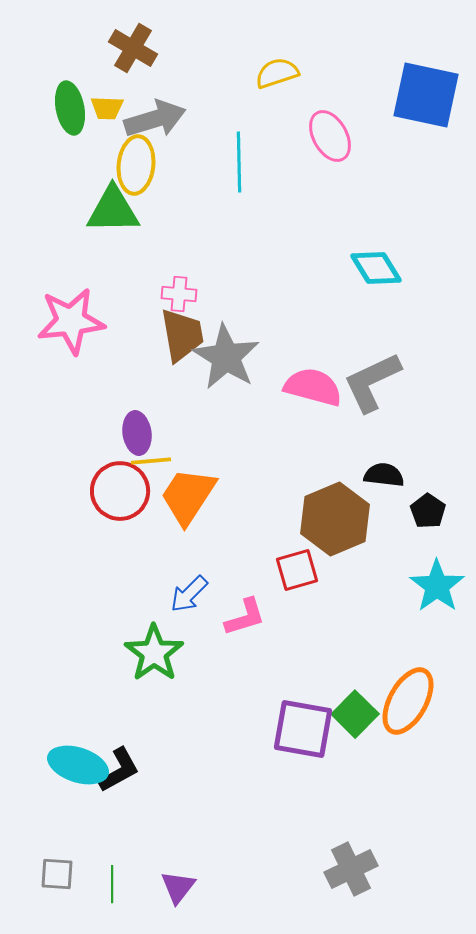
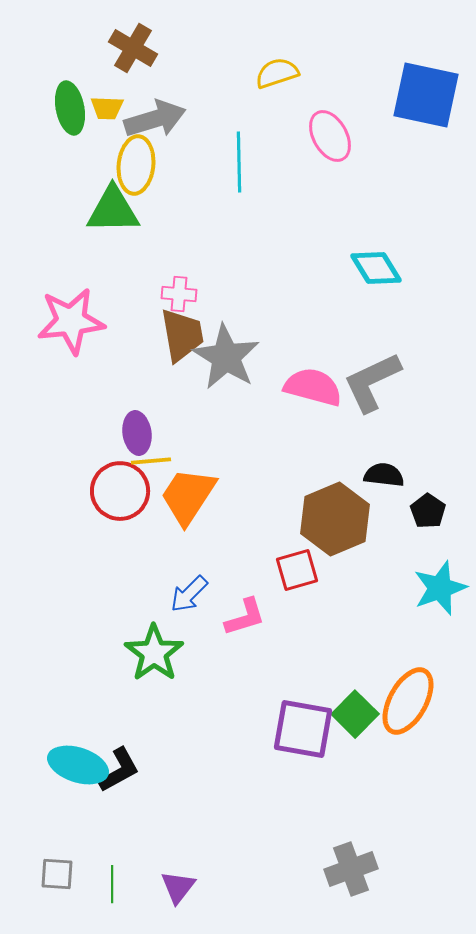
cyan star: moved 3 px right, 2 px down; rotated 16 degrees clockwise
gray cross: rotated 6 degrees clockwise
